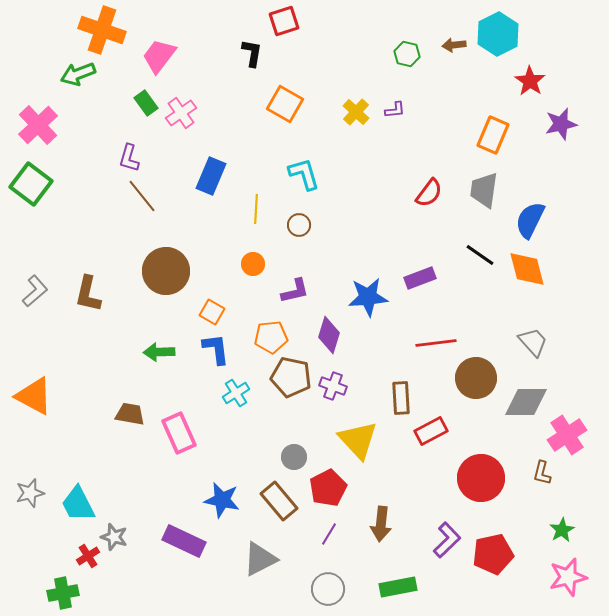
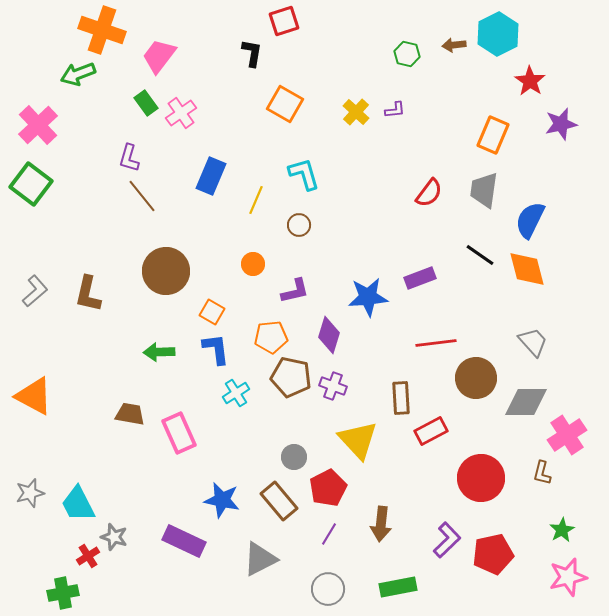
yellow line at (256, 209): moved 9 px up; rotated 20 degrees clockwise
